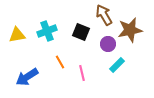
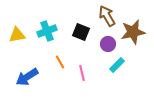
brown arrow: moved 3 px right, 1 px down
brown star: moved 3 px right, 2 px down
